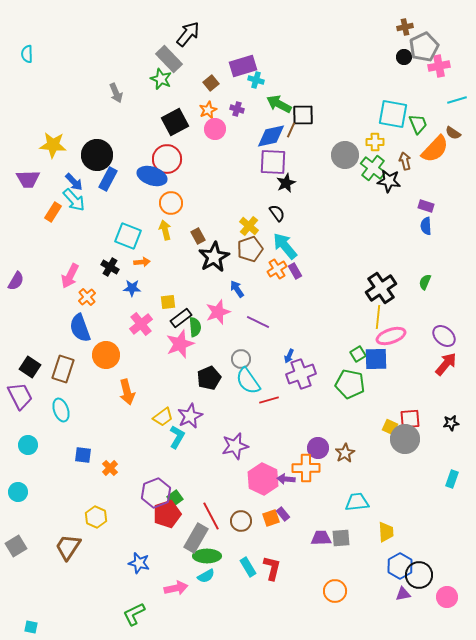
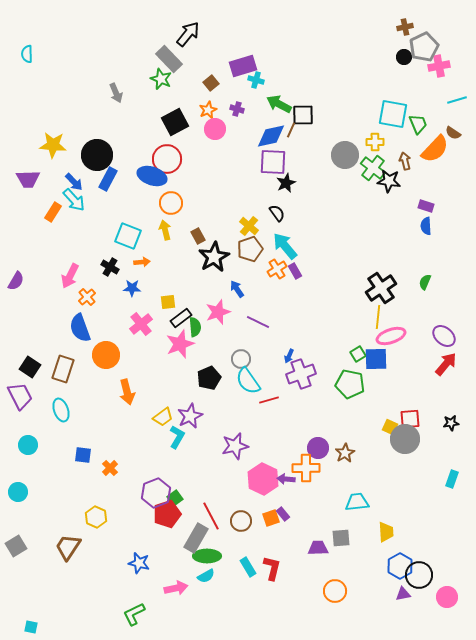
purple trapezoid at (321, 538): moved 3 px left, 10 px down
